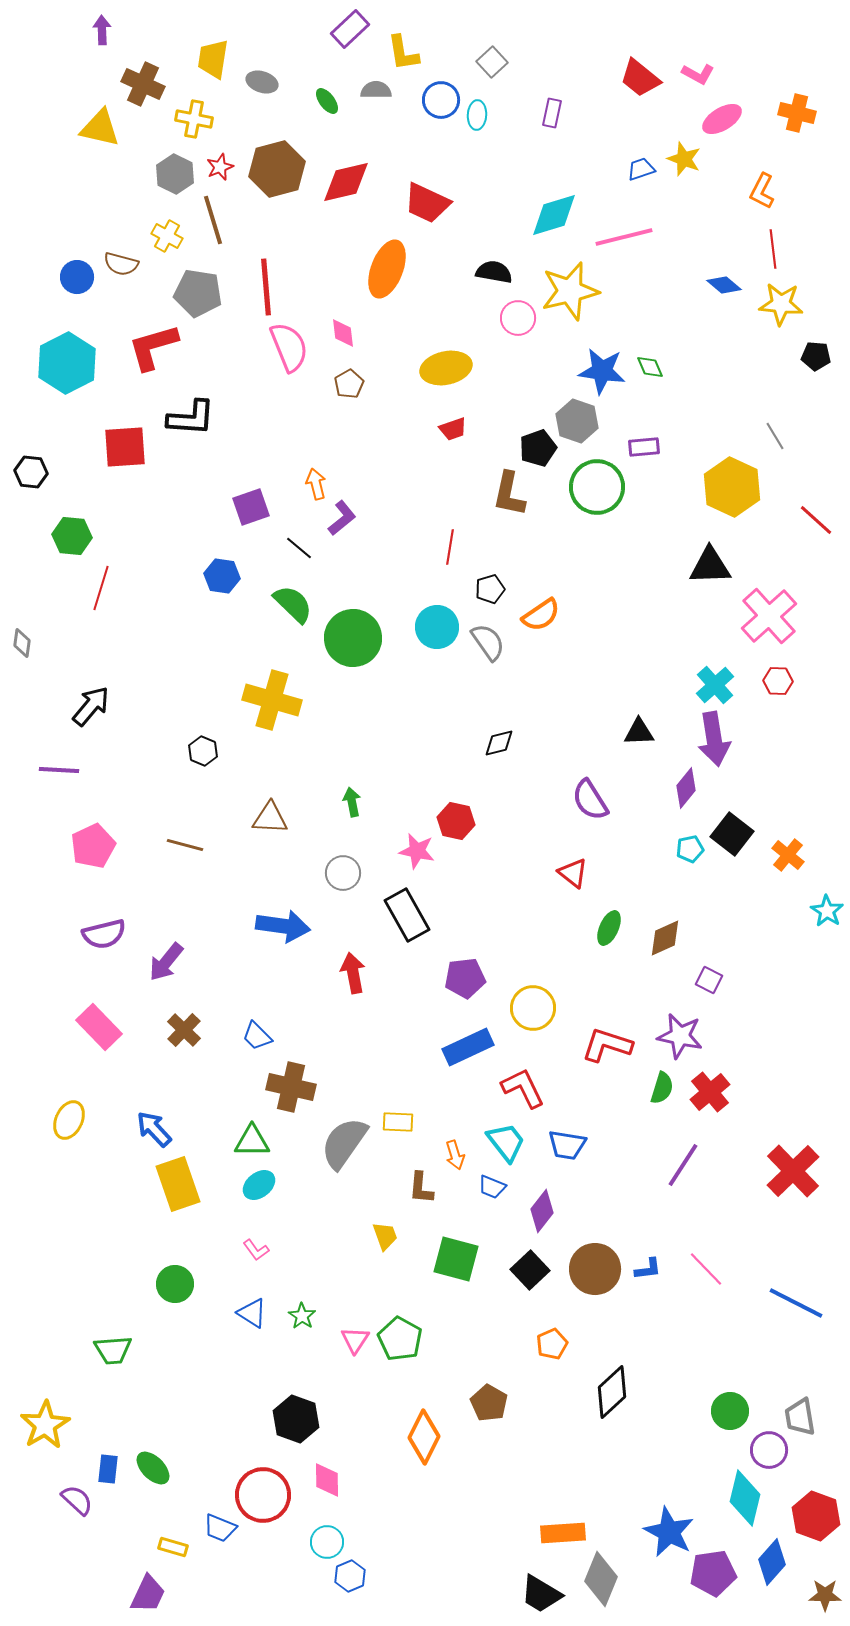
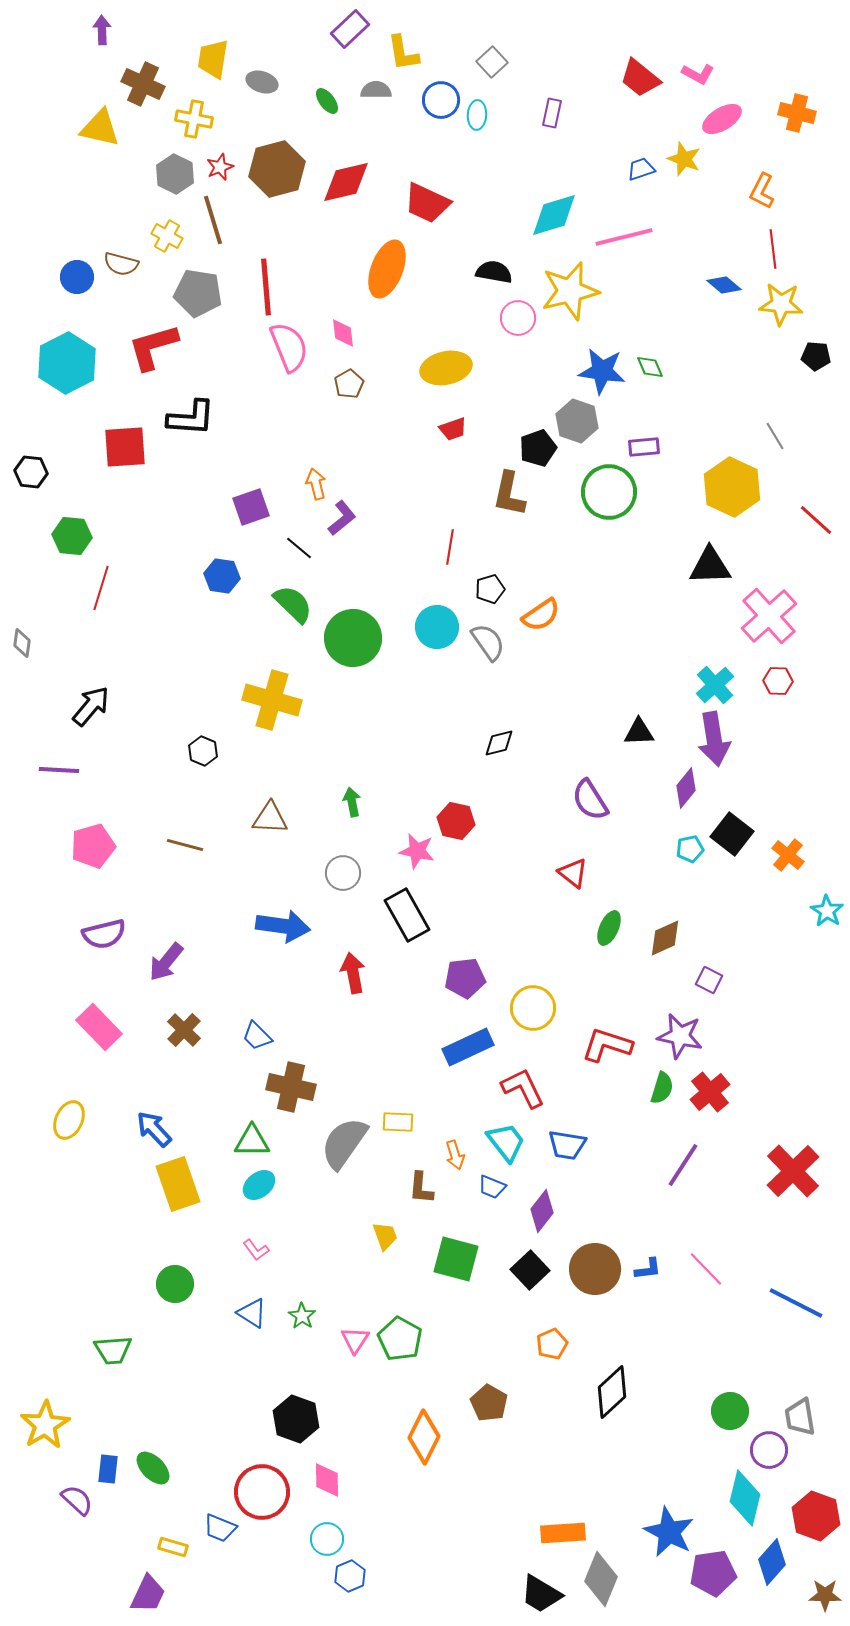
green circle at (597, 487): moved 12 px right, 5 px down
pink pentagon at (93, 846): rotated 9 degrees clockwise
red circle at (263, 1495): moved 1 px left, 3 px up
cyan circle at (327, 1542): moved 3 px up
